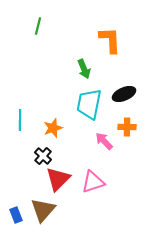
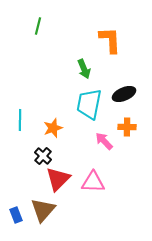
pink triangle: rotated 20 degrees clockwise
